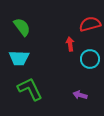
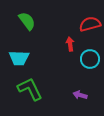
green semicircle: moved 5 px right, 6 px up
